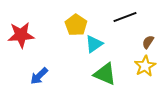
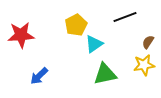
yellow pentagon: rotated 10 degrees clockwise
yellow star: moved 1 px left, 1 px up; rotated 20 degrees clockwise
green triangle: rotated 35 degrees counterclockwise
